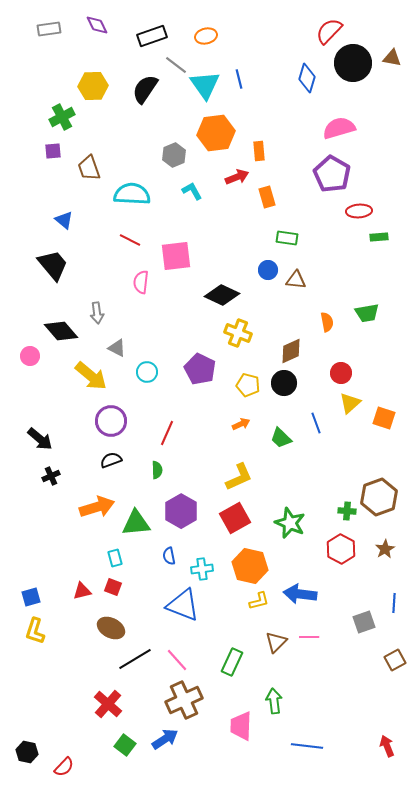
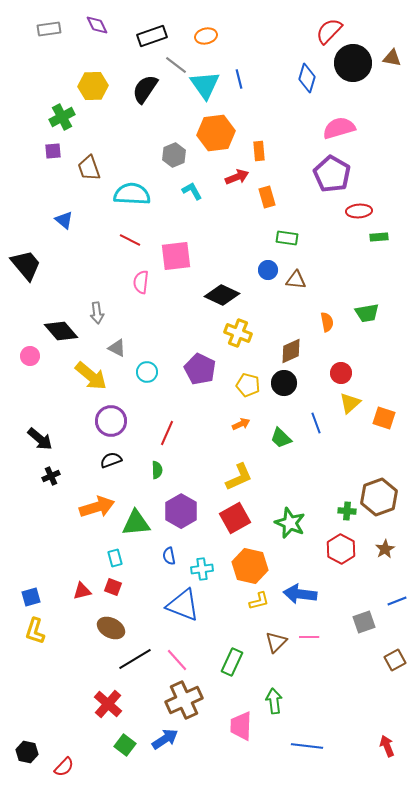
black trapezoid at (53, 265): moved 27 px left
blue line at (394, 603): moved 3 px right, 2 px up; rotated 66 degrees clockwise
